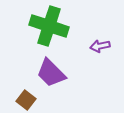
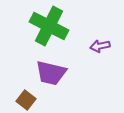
green cross: rotated 9 degrees clockwise
purple trapezoid: rotated 32 degrees counterclockwise
